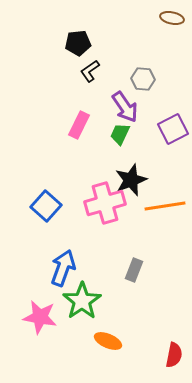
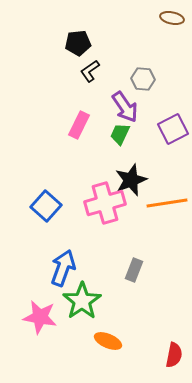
orange line: moved 2 px right, 3 px up
